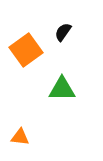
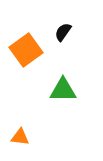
green triangle: moved 1 px right, 1 px down
